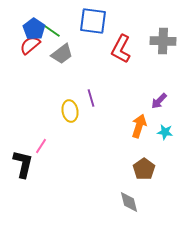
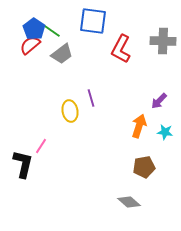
brown pentagon: moved 2 px up; rotated 25 degrees clockwise
gray diamond: rotated 35 degrees counterclockwise
